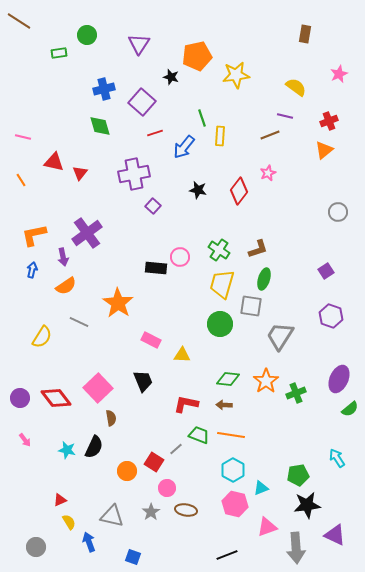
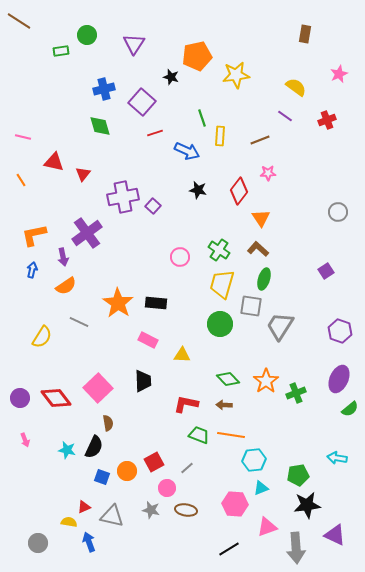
purple triangle at (139, 44): moved 5 px left
green rectangle at (59, 53): moved 2 px right, 2 px up
purple line at (285, 116): rotated 21 degrees clockwise
red cross at (329, 121): moved 2 px left, 1 px up
brown line at (270, 135): moved 10 px left, 5 px down
blue arrow at (184, 147): moved 3 px right, 4 px down; rotated 105 degrees counterclockwise
orange triangle at (324, 150): moved 63 px left, 68 px down; rotated 24 degrees counterclockwise
red triangle at (80, 173): moved 3 px right, 1 px down
pink star at (268, 173): rotated 21 degrees clockwise
purple cross at (134, 174): moved 11 px left, 23 px down
brown L-shape at (258, 249): rotated 120 degrees counterclockwise
black rectangle at (156, 268): moved 35 px down
purple hexagon at (331, 316): moved 9 px right, 15 px down
gray trapezoid at (280, 336): moved 10 px up
pink rectangle at (151, 340): moved 3 px left
green diamond at (228, 379): rotated 40 degrees clockwise
black trapezoid at (143, 381): rotated 20 degrees clockwise
brown semicircle at (111, 418): moved 3 px left, 5 px down
pink arrow at (25, 440): rotated 16 degrees clockwise
gray line at (176, 449): moved 11 px right, 19 px down
cyan arrow at (337, 458): rotated 48 degrees counterclockwise
red square at (154, 462): rotated 30 degrees clockwise
cyan hexagon at (233, 470): moved 21 px right, 10 px up; rotated 25 degrees clockwise
red triangle at (60, 500): moved 24 px right, 7 px down
pink hexagon at (235, 504): rotated 10 degrees counterclockwise
gray star at (151, 512): moved 2 px up; rotated 24 degrees counterclockwise
yellow semicircle at (69, 522): rotated 49 degrees counterclockwise
gray circle at (36, 547): moved 2 px right, 4 px up
black line at (227, 555): moved 2 px right, 6 px up; rotated 10 degrees counterclockwise
blue square at (133, 557): moved 31 px left, 80 px up
